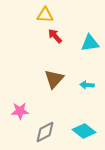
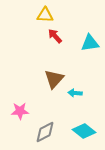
cyan arrow: moved 12 px left, 8 px down
